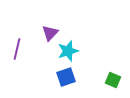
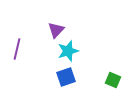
purple triangle: moved 6 px right, 3 px up
